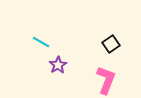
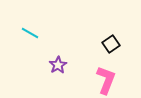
cyan line: moved 11 px left, 9 px up
